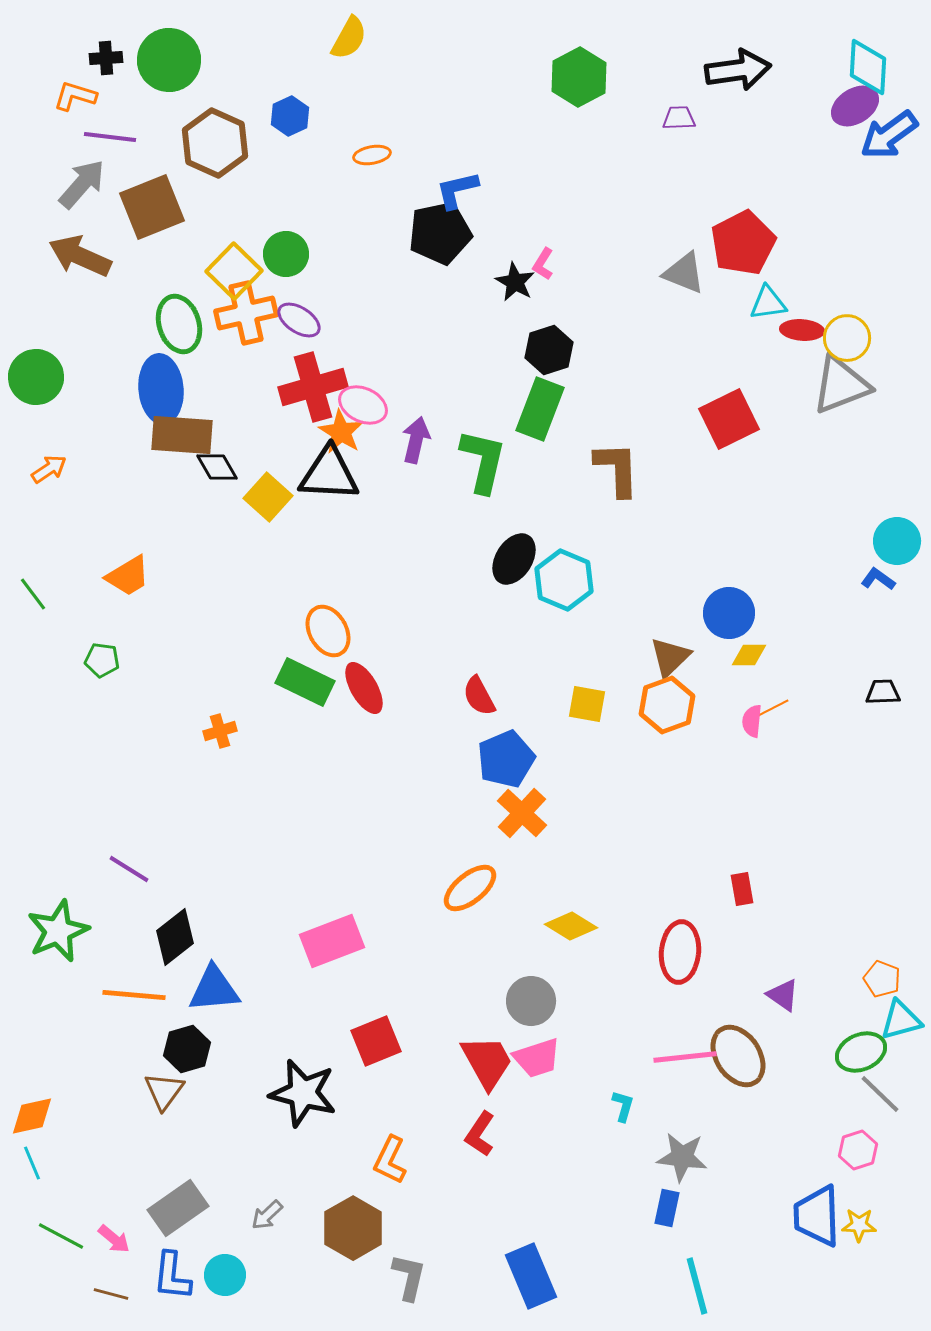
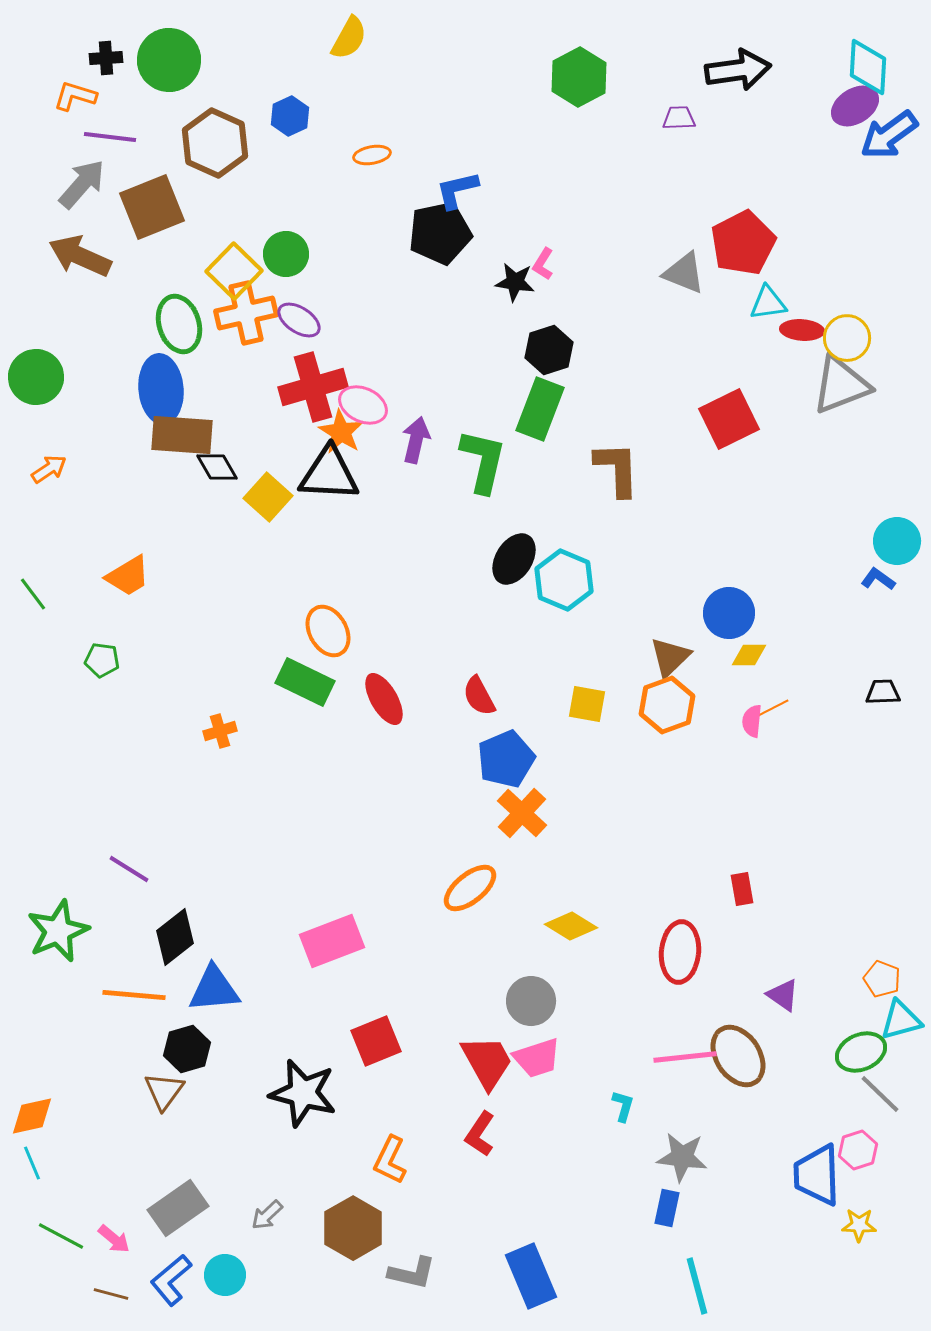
black star at (515, 282): rotated 21 degrees counterclockwise
red ellipse at (364, 688): moved 20 px right, 11 px down
blue trapezoid at (817, 1216): moved 41 px up
blue L-shape at (172, 1276): moved 1 px left, 4 px down; rotated 44 degrees clockwise
gray L-shape at (409, 1277): moved 3 px right, 4 px up; rotated 90 degrees clockwise
